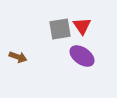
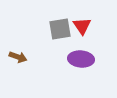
purple ellipse: moved 1 px left, 3 px down; rotated 30 degrees counterclockwise
